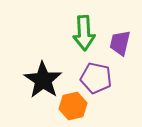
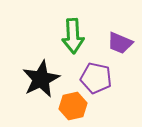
green arrow: moved 11 px left, 3 px down
purple trapezoid: rotated 80 degrees counterclockwise
black star: moved 2 px left, 1 px up; rotated 12 degrees clockwise
